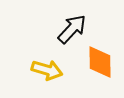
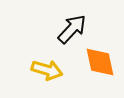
orange diamond: rotated 12 degrees counterclockwise
